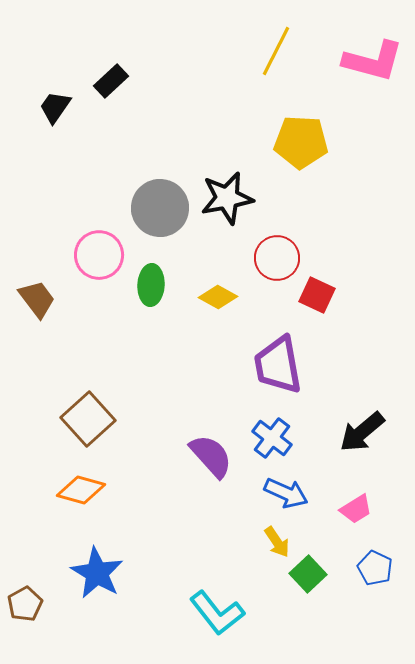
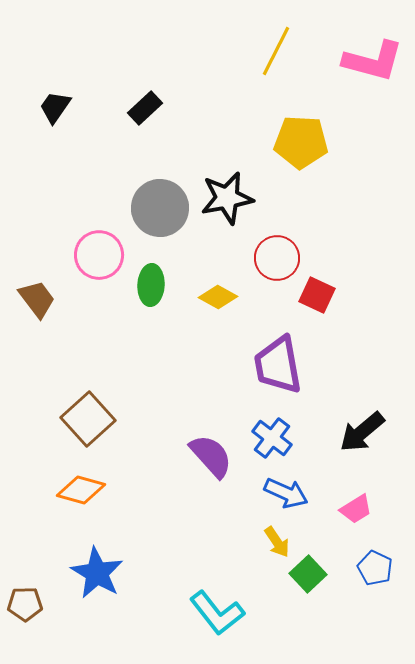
black rectangle: moved 34 px right, 27 px down
brown pentagon: rotated 28 degrees clockwise
